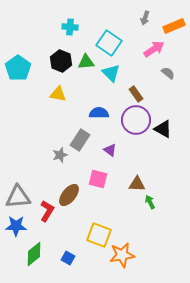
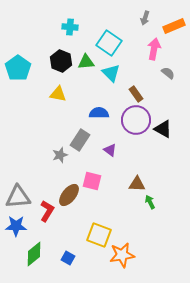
pink arrow: rotated 45 degrees counterclockwise
pink square: moved 6 px left, 2 px down
